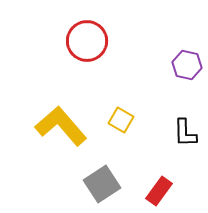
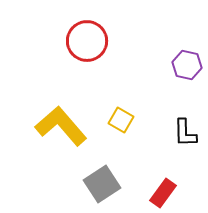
red rectangle: moved 4 px right, 2 px down
